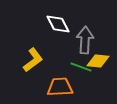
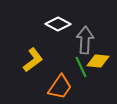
white diamond: rotated 35 degrees counterclockwise
green line: rotated 45 degrees clockwise
orange trapezoid: rotated 128 degrees clockwise
